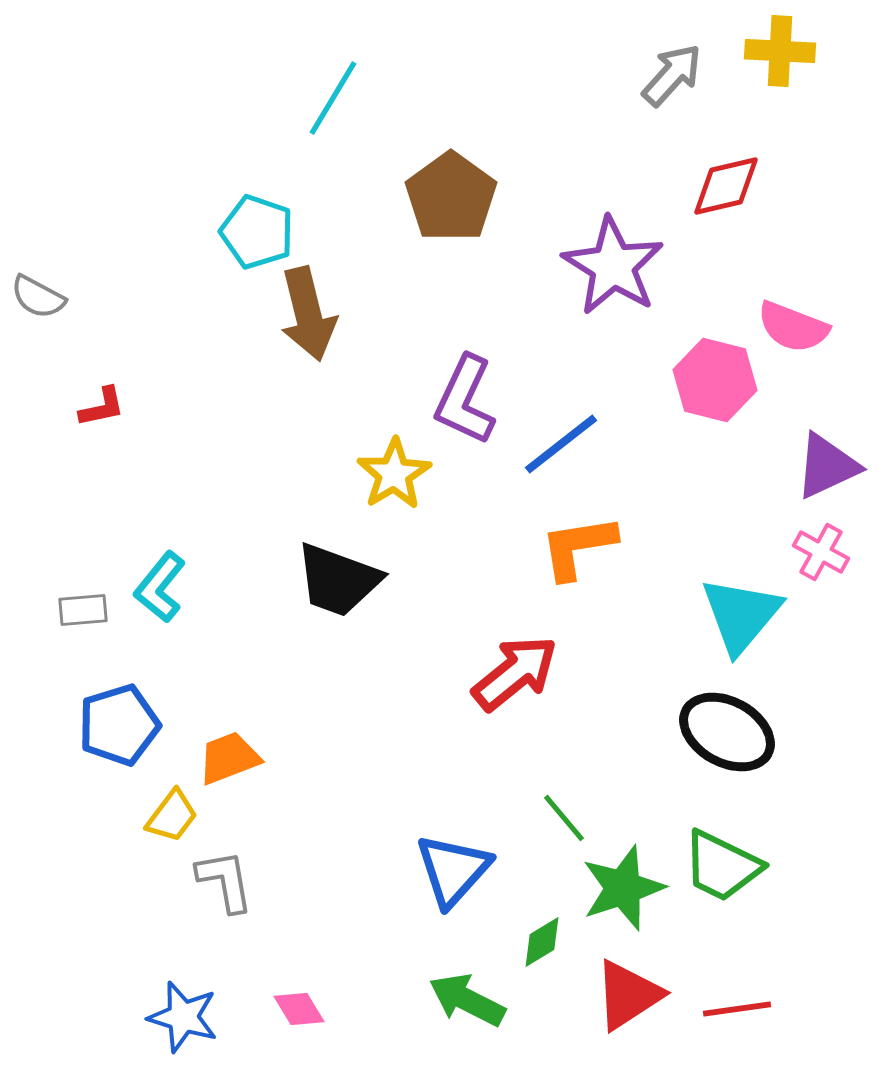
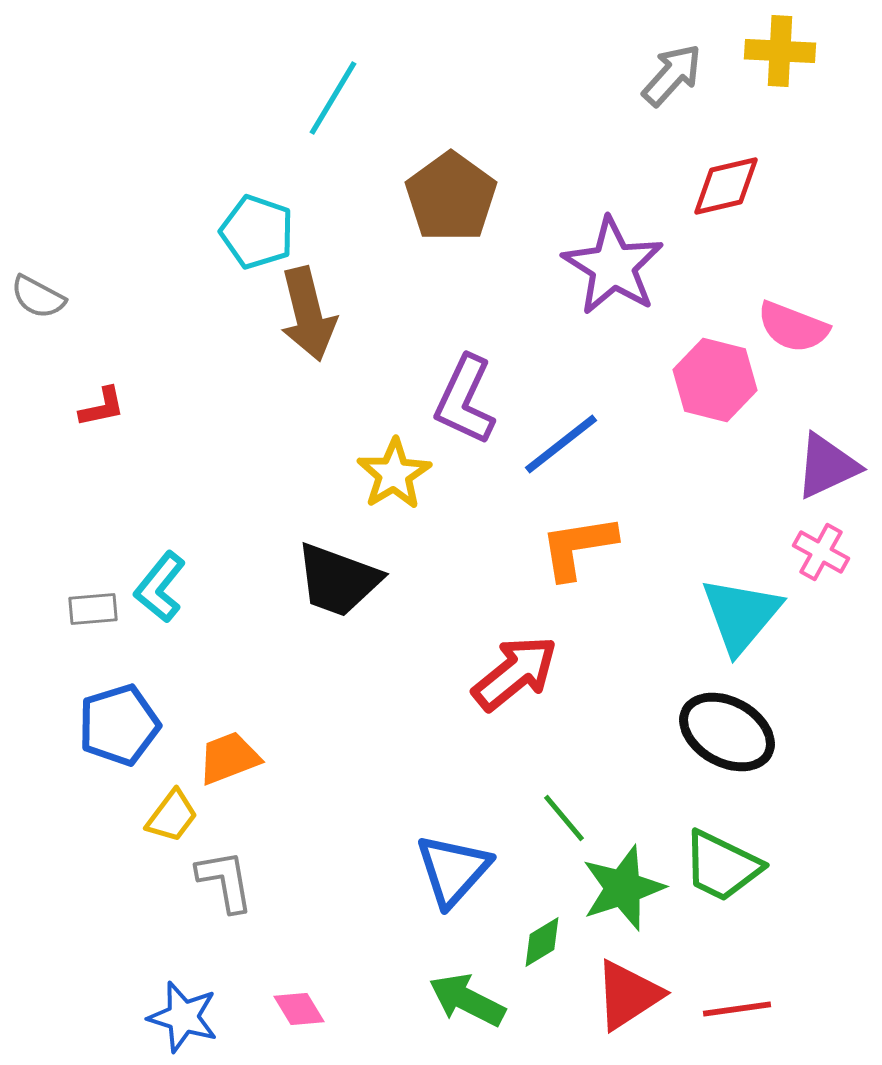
gray rectangle: moved 10 px right, 1 px up
